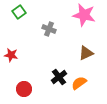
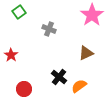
pink star: moved 8 px right; rotated 25 degrees clockwise
red star: rotated 24 degrees clockwise
black cross: rotated 14 degrees counterclockwise
orange semicircle: moved 3 px down
